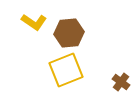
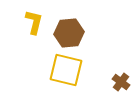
yellow L-shape: rotated 110 degrees counterclockwise
yellow square: rotated 36 degrees clockwise
